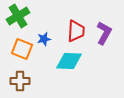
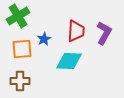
blue star: rotated 16 degrees counterclockwise
orange square: rotated 25 degrees counterclockwise
